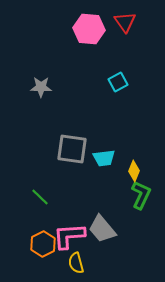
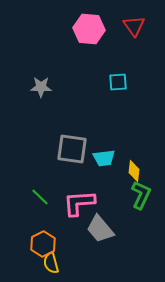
red triangle: moved 9 px right, 4 px down
cyan square: rotated 24 degrees clockwise
yellow diamond: rotated 15 degrees counterclockwise
gray trapezoid: moved 2 px left
pink L-shape: moved 10 px right, 33 px up
yellow semicircle: moved 25 px left
